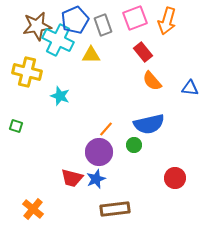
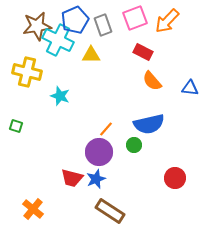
orange arrow: rotated 28 degrees clockwise
red rectangle: rotated 24 degrees counterclockwise
brown rectangle: moved 5 px left, 2 px down; rotated 40 degrees clockwise
